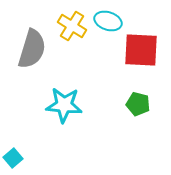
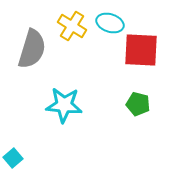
cyan ellipse: moved 2 px right, 2 px down
